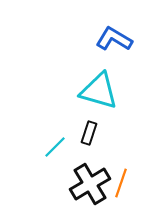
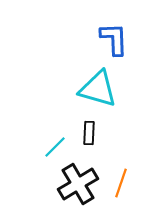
blue L-shape: rotated 57 degrees clockwise
cyan triangle: moved 1 px left, 2 px up
black rectangle: rotated 15 degrees counterclockwise
black cross: moved 12 px left
